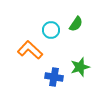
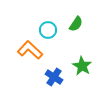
cyan circle: moved 3 px left
green star: moved 2 px right, 1 px up; rotated 24 degrees counterclockwise
blue cross: rotated 24 degrees clockwise
